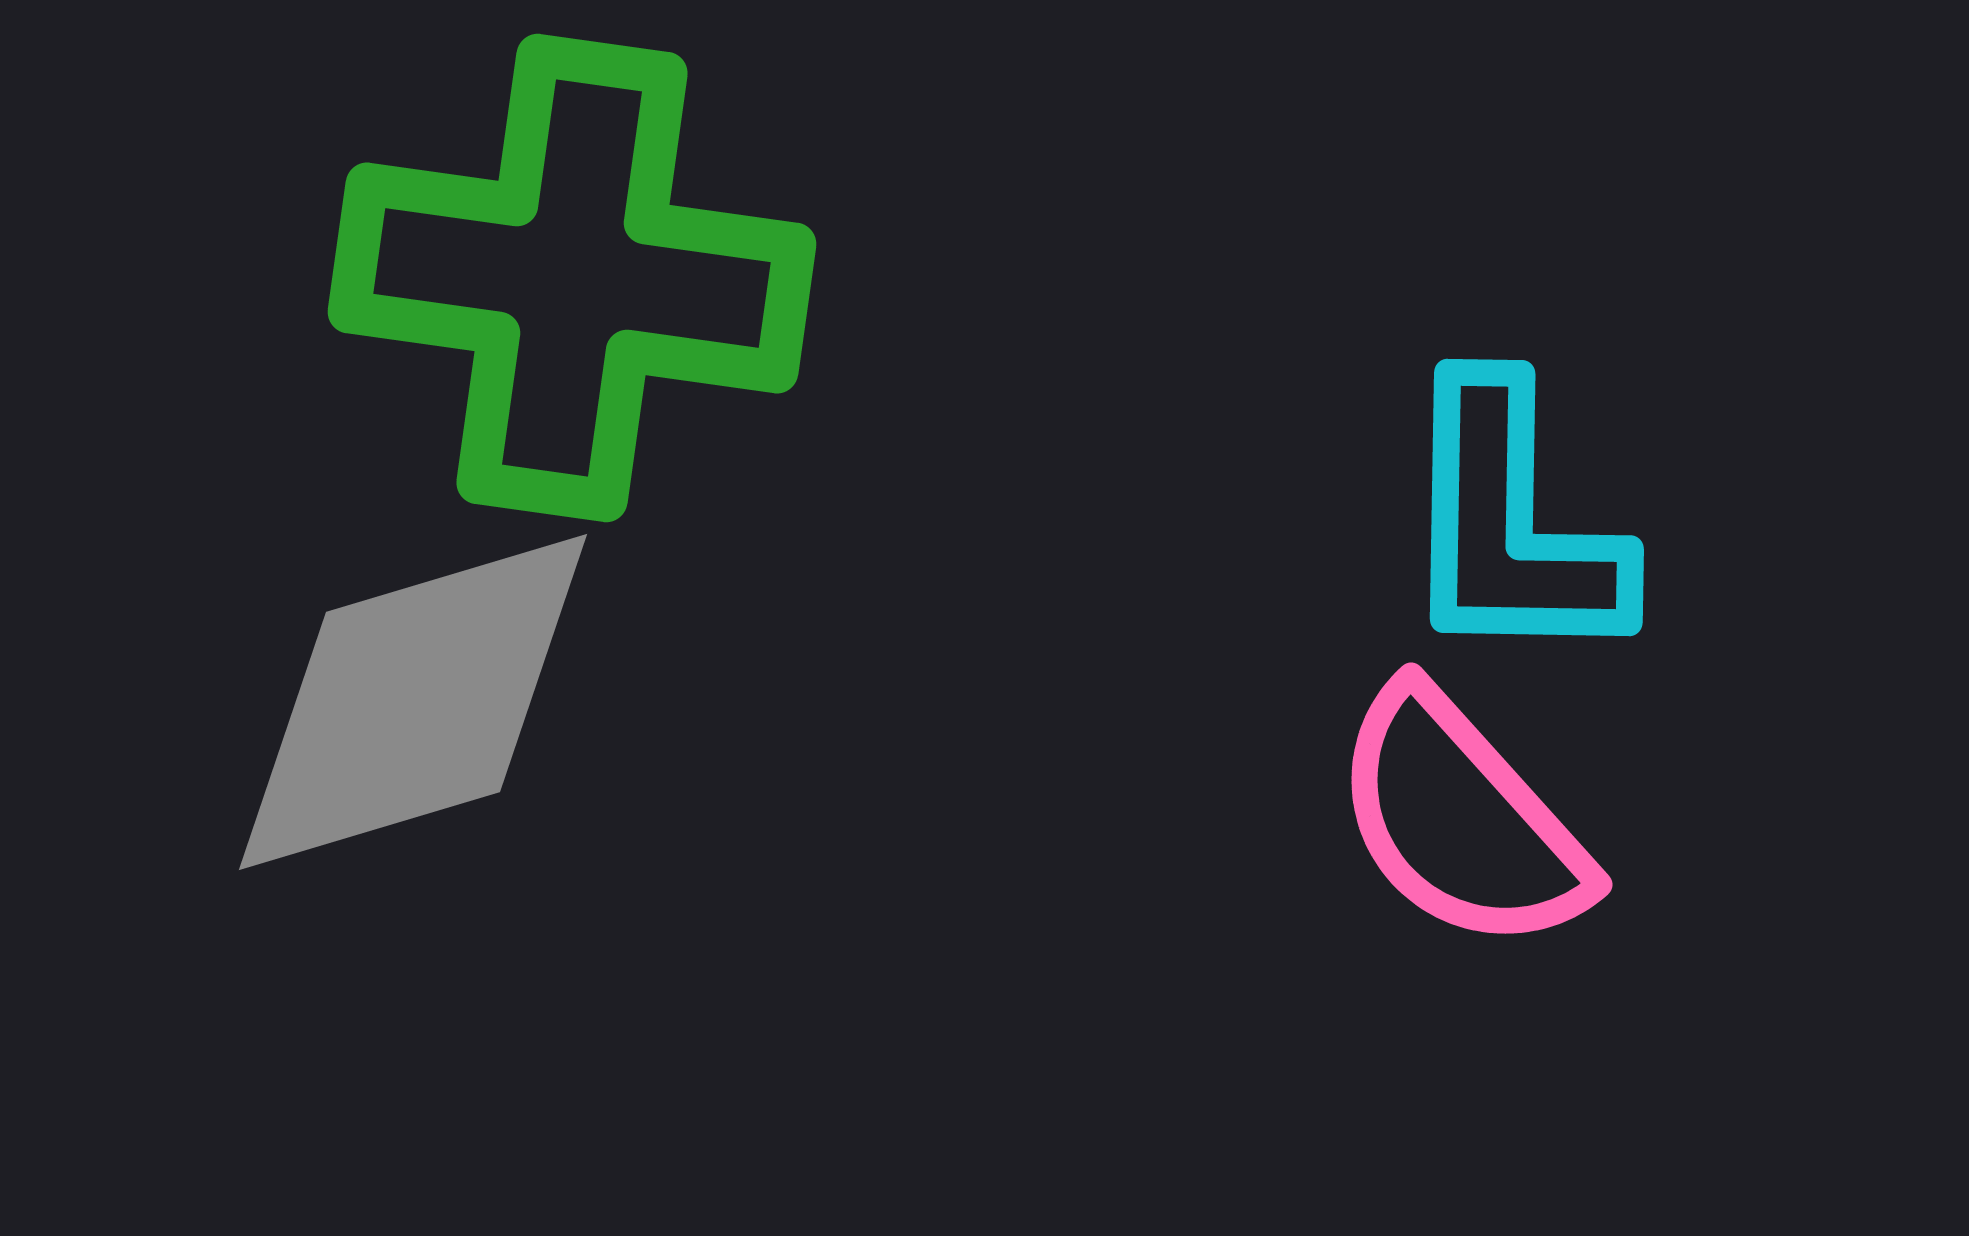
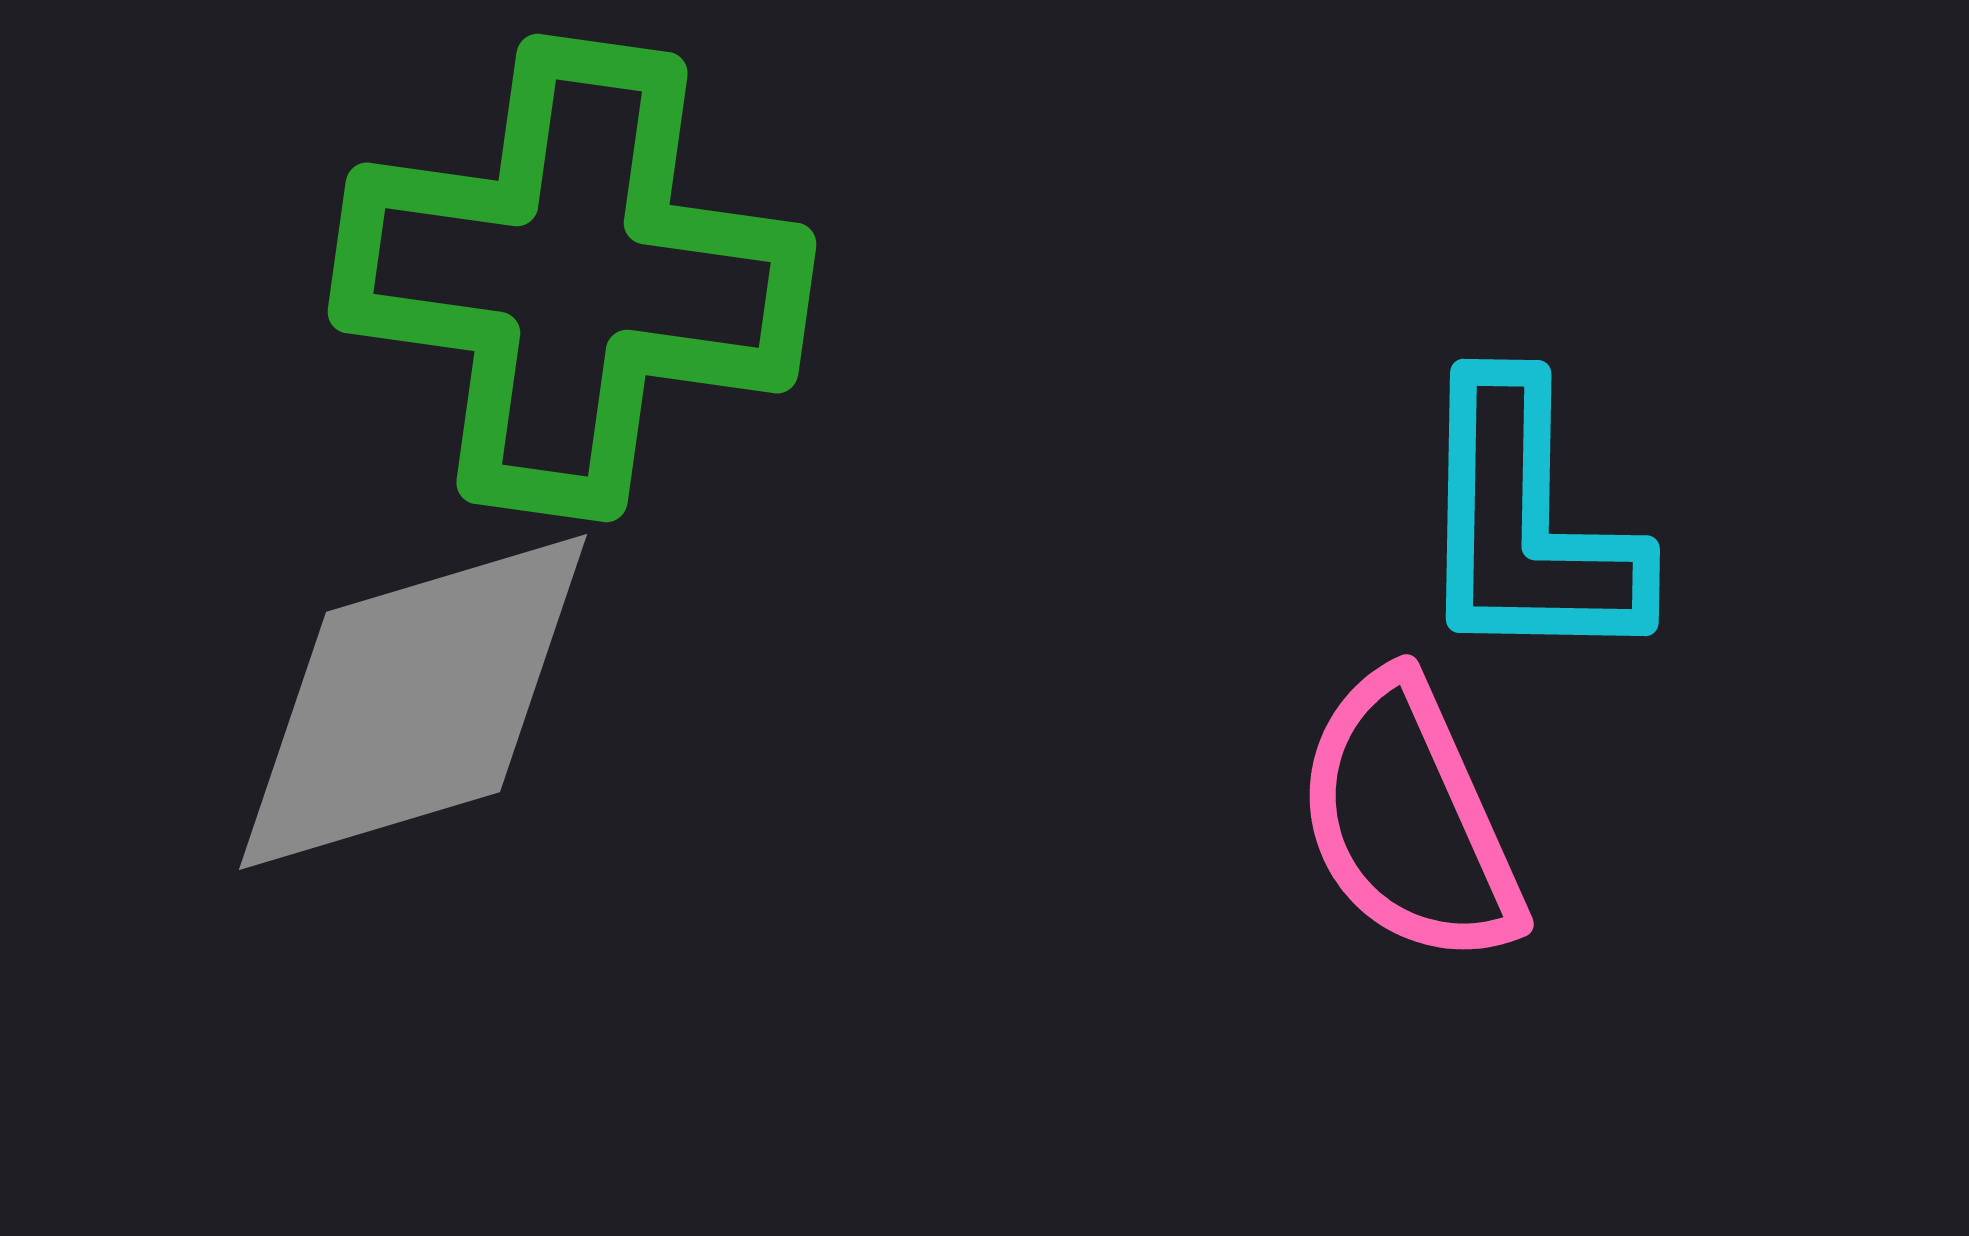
cyan L-shape: moved 16 px right
pink semicircle: moved 52 px left; rotated 18 degrees clockwise
